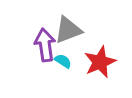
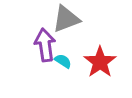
gray triangle: moved 2 px left, 11 px up
red star: rotated 12 degrees counterclockwise
